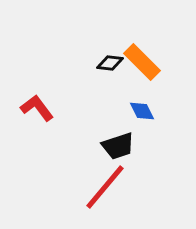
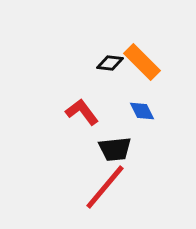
red L-shape: moved 45 px right, 4 px down
black trapezoid: moved 3 px left, 3 px down; rotated 12 degrees clockwise
